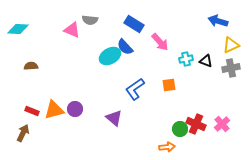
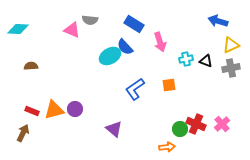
pink arrow: rotated 24 degrees clockwise
purple triangle: moved 11 px down
